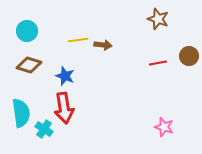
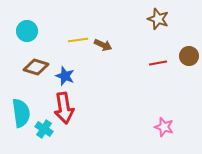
brown arrow: rotated 18 degrees clockwise
brown diamond: moved 7 px right, 2 px down
